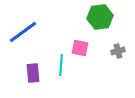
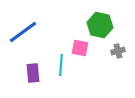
green hexagon: moved 8 px down; rotated 20 degrees clockwise
